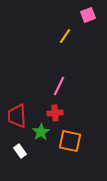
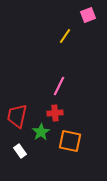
red trapezoid: rotated 15 degrees clockwise
